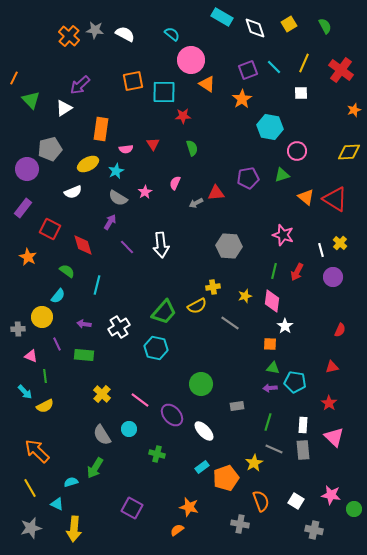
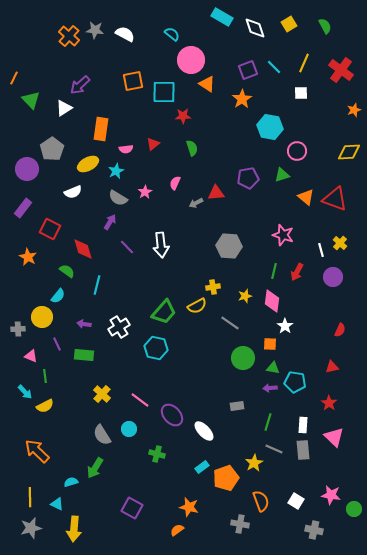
red triangle at (153, 144): rotated 24 degrees clockwise
gray pentagon at (50, 149): moved 2 px right; rotated 20 degrees counterclockwise
red triangle at (335, 199): rotated 12 degrees counterclockwise
red diamond at (83, 245): moved 4 px down
green circle at (201, 384): moved 42 px right, 26 px up
yellow line at (30, 488): moved 9 px down; rotated 30 degrees clockwise
